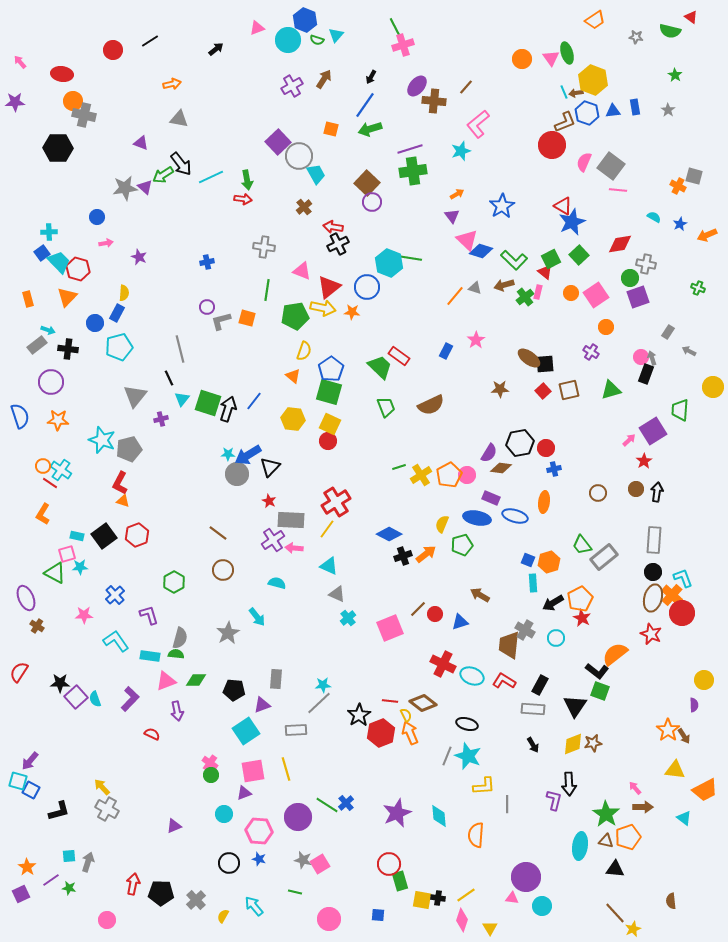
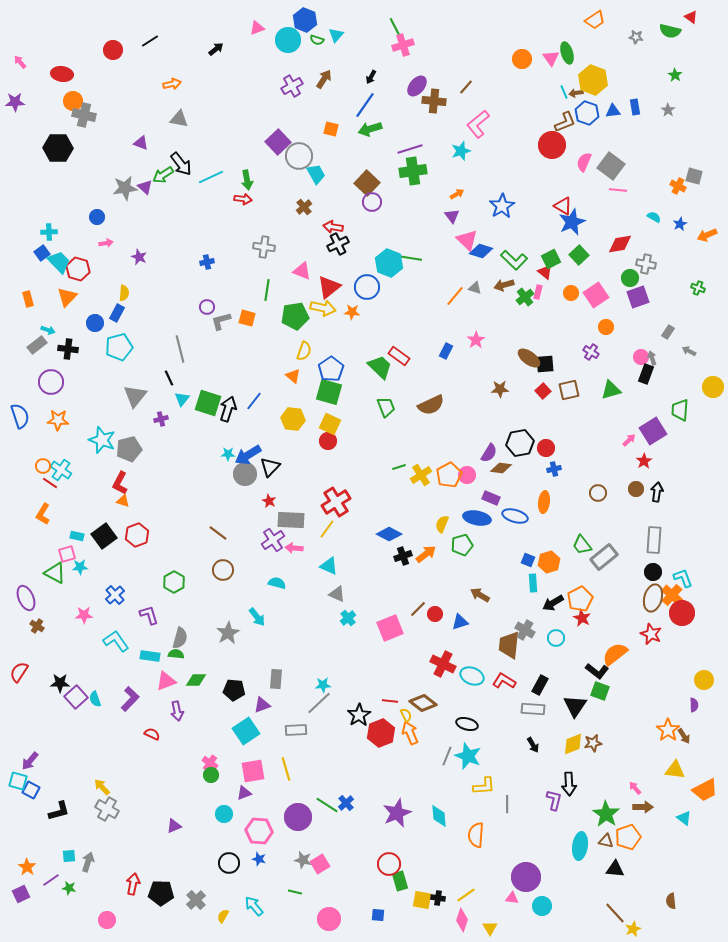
gray circle at (237, 474): moved 8 px right
